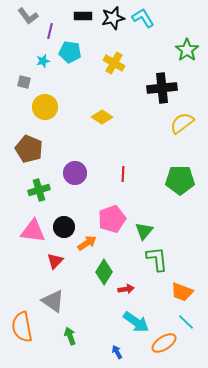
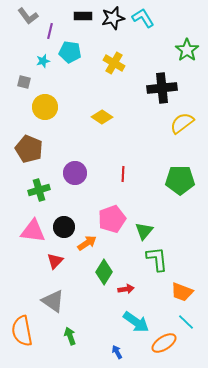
orange semicircle: moved 4 px down
